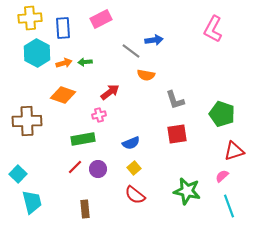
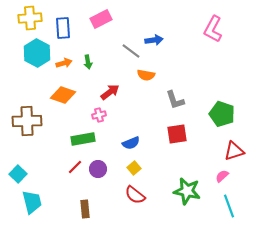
green arrow: moved 3 px right; rotated 96 degrees counterclockwise
